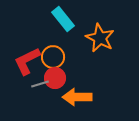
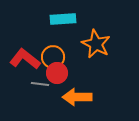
cyan rectangle: rotated 55 degrees counterclockwise
orange star: moved 4 px left, 6 px down
red L-shape: moved 2 px left, 2 px up; rotated 64 degrees clockwise
red circle: moved 2 px right, 5 px up
gray line: rotated 24 degrees clockwise
